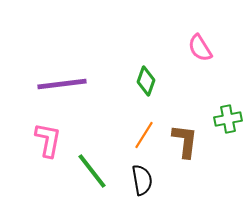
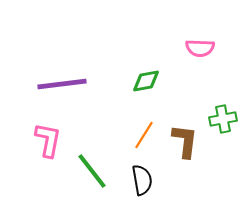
pink semicircle: rotated 56 degrees counterclockwise
green diamond: rotated 60 degrees clockwise
green cross: moved 5 px left
